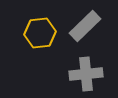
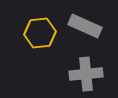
gray rectangle: rotated 68 degrees clockwise
